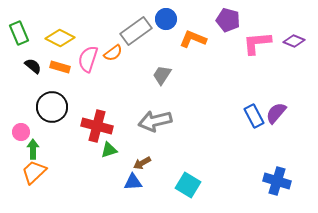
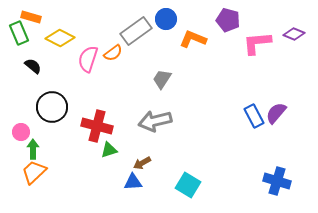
purple diamond: moved 7 px up
orange rectangle: moved 29 px left, 50 px up
gray trapezoid: moved 4 px down
